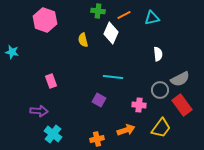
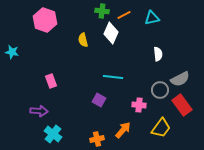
green cross: moved 4 px right
orange arrow: moved 3 px left; rotated 30 degrees counterclockwise
